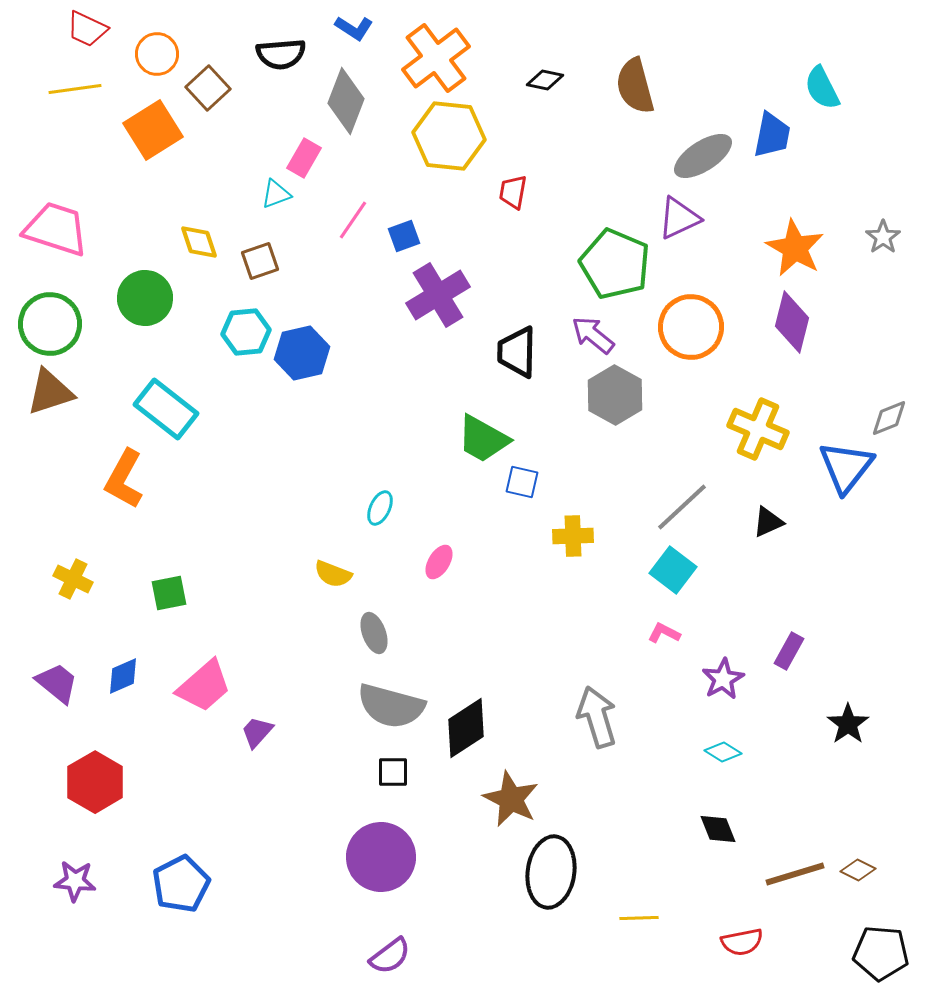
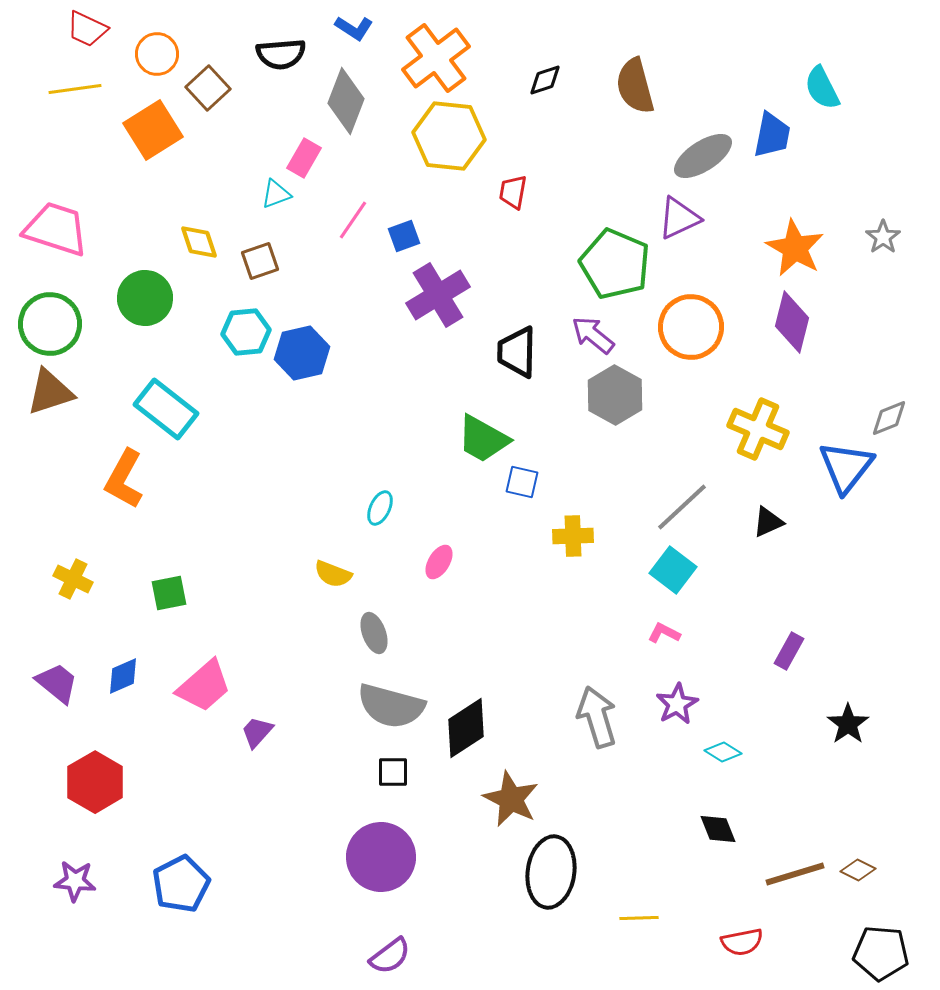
black diamond at (545, 80): rotated 30 degrees counterclockwise
purple star at (723, 679): moved 46 px left, 25 px down
